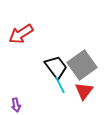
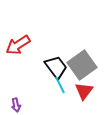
red arrow: moved 3 px left, 11 px down
